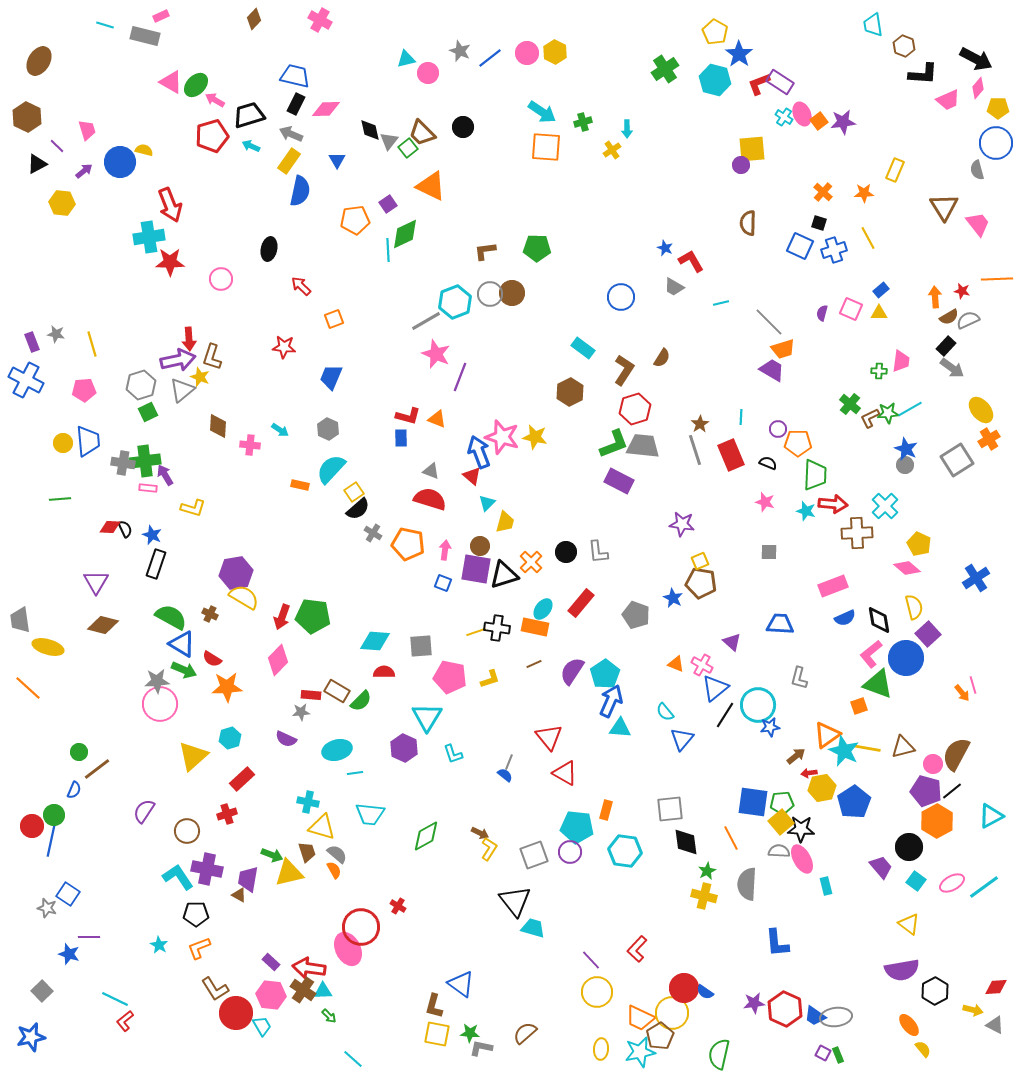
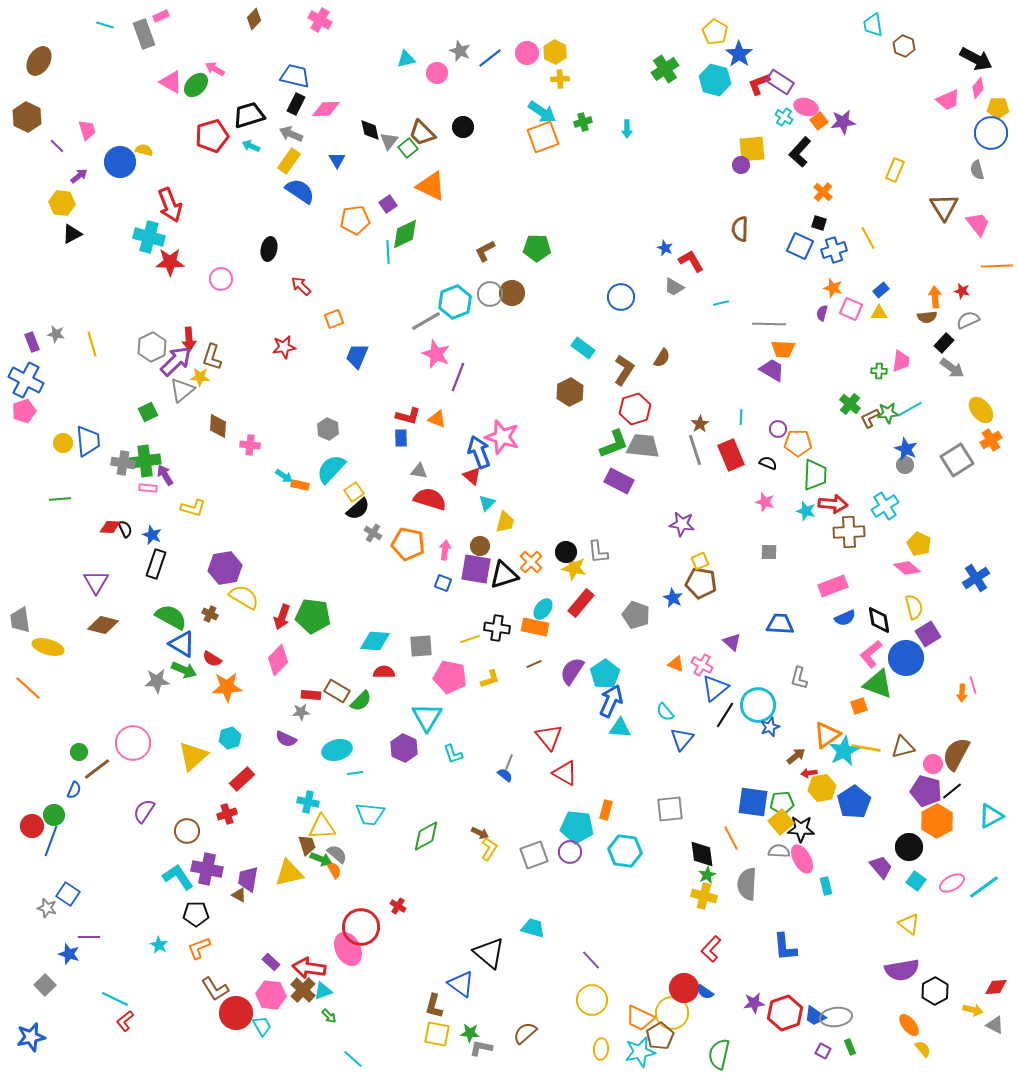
gray rectangle at (145, 36): moved 1 px left, 2 px up; rotated 56 degrees clockwise
pink circle at (428, 73): moved 9 px right
black L-shape at (923, 74): moved 123 px left, 78 px down; rotated 128 degrees clockwise
pink arrow at (215, 100): moved 31 px up
pink ellipse at (802, 114): moved 4 px right, 7 px up; rotated 50 degrees counterclockwise
blue circle at (996, 143): moved 5 px left, 10 px up
orange square at (546, 147): moved 3 px left, 10 px up; rotated 24 degrees counterclockwise
yellow cross at (612, 150): moved 52 px left, 71 px up; rotated 30 degrees clockwise
black triangle at (37, 164): moved 35 px right, 70 px down
purple arrow at (84, 171): moved 5 px left, 5 px down
blue semicircle at (300, 191): rotated 68 degrees counterclockwise
orange star at (864, 193): moved 31 px left, 95 px down; rotated 18 degrees clockwise
brown semicircle at (748, 223): moved 8 px left, 6 px down
cyan cross at (149, 237): rotated 24 degrees clockwise
cyan line at (388, 250): moved 2 px down
brown L-shape at (485, 251): rotated 20 degrees counterclockwise
orange line at (997, 279): moved 13 px up
brown semicircle at (949, 317): moved 22 px left; rotated 24 degrees clockwise
gray line at (769, 322): moved 2 px down; rotated 44 degrees counterclockwise
black rectangle at (946, 346): moved 2 px left, 3 px up
red star at (284, 347): rotated 15 degrees counterclockwise
orange trapezoid at (783, 349): rotated 20 degrees clockwise
purple arrow at (178, 360): moved 2 px left, 1 px down; rotated 32 degrees counterclockwise
yellow star at (200, 377): rotated 18 degrees counterclockwise
blue trapezoid at (331, 377): moved 26 px right, 21 px up
purple line at (460, 377): moved 2 px left
gray hexagon at (141, 385): moved 11 px right, 38 px up; rotated 8 degrees counterclockwise
pink pentagon at (84, 390): moved 60 px left, 21 px down; rotated 15 degrees counterclockwise
cyan arrow at (280, 430): moved 4 px right, 46 px down
yellow star at (535, 437): moved 39 px right, 131 px down
orange cross at (989, 439): moved 2 px right, 1 px down
gray triangle at (431, 471): moved 12 px left; rotated 12 degrees counterclockwise
cyan cross at (885, 506): rotated 12 degrees clockwise
brown cross at (857, 533): moved 8 px left, 1 px up
purple hexagon at (236, 573): moved 11 px left, 5 px up
yellow line at (476, 632): moved 6 px left, 7 px down
purple square at (928, 634): rotated 10 degrees clockwise
orange arrow at (962, 693): rotated 42 degrees clockwise
pink circle at (160, 704): moved 27 px left, 39 px down
blue star at (770, 727): rotated 12 degrees counterclockwise
cyan star at (844, 751): rotated 20 degrees clockwise
yellow triangle at (322, 827): rotated 20 degrees counterclockwise
blue line at (51, 841): rotated 8 degrees clockwise
black diamond at (686, 842): moved 16 px right, 12 px down
brown trapezoid at (307, 852): moved 7 px up
green arrow at (272, 855): moved 49 px right, 4 px down
green star at (707, 871): moved 4 px down
black triangle at (515, 901): moved 26 px left, 52 px down; rotated 12 degrees counterclockwise
blue L-shape at (777, 943): moved 8 px right, 4 px down
red L-shape at (637, 949): moved 74 px right
brown cross at (303, 990): rotated 10 degrees clockwise
gray square at (42, 991): moved 3 px right, 6 px up
cyan triangle at (323, 991): rotated 18 degrees counterclockwise
yellow circle at (597, 992): moved 5 px left, 8 px down
red hexagon at (785, 1009): moved 4 px down; rotated 16 degrees clockwise
purple square at (823, 1053): moved 2 px up
green rectangle at (838, 1055): moved 12 px right, 8 px up
